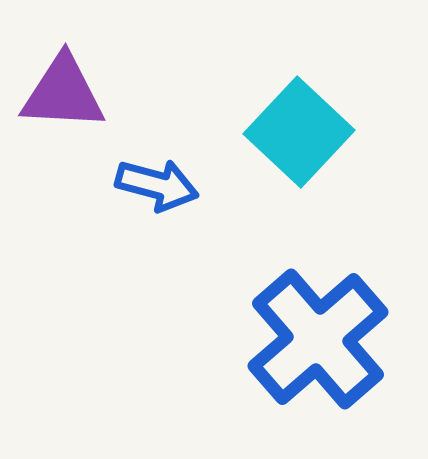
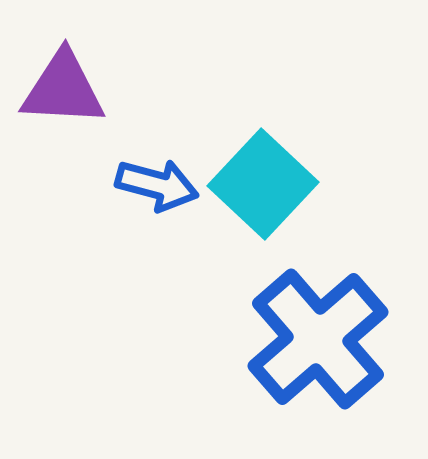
purple triangle: moved 4 px up
cyan square: moved 36 px left, 52 px down
